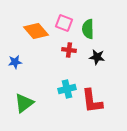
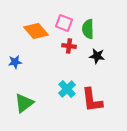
red cross: moved 4 px up
black star: moved 1 px up
cyan cross: rotated 30 degrees counterclockwise
red L-shape: moved 1 px up
